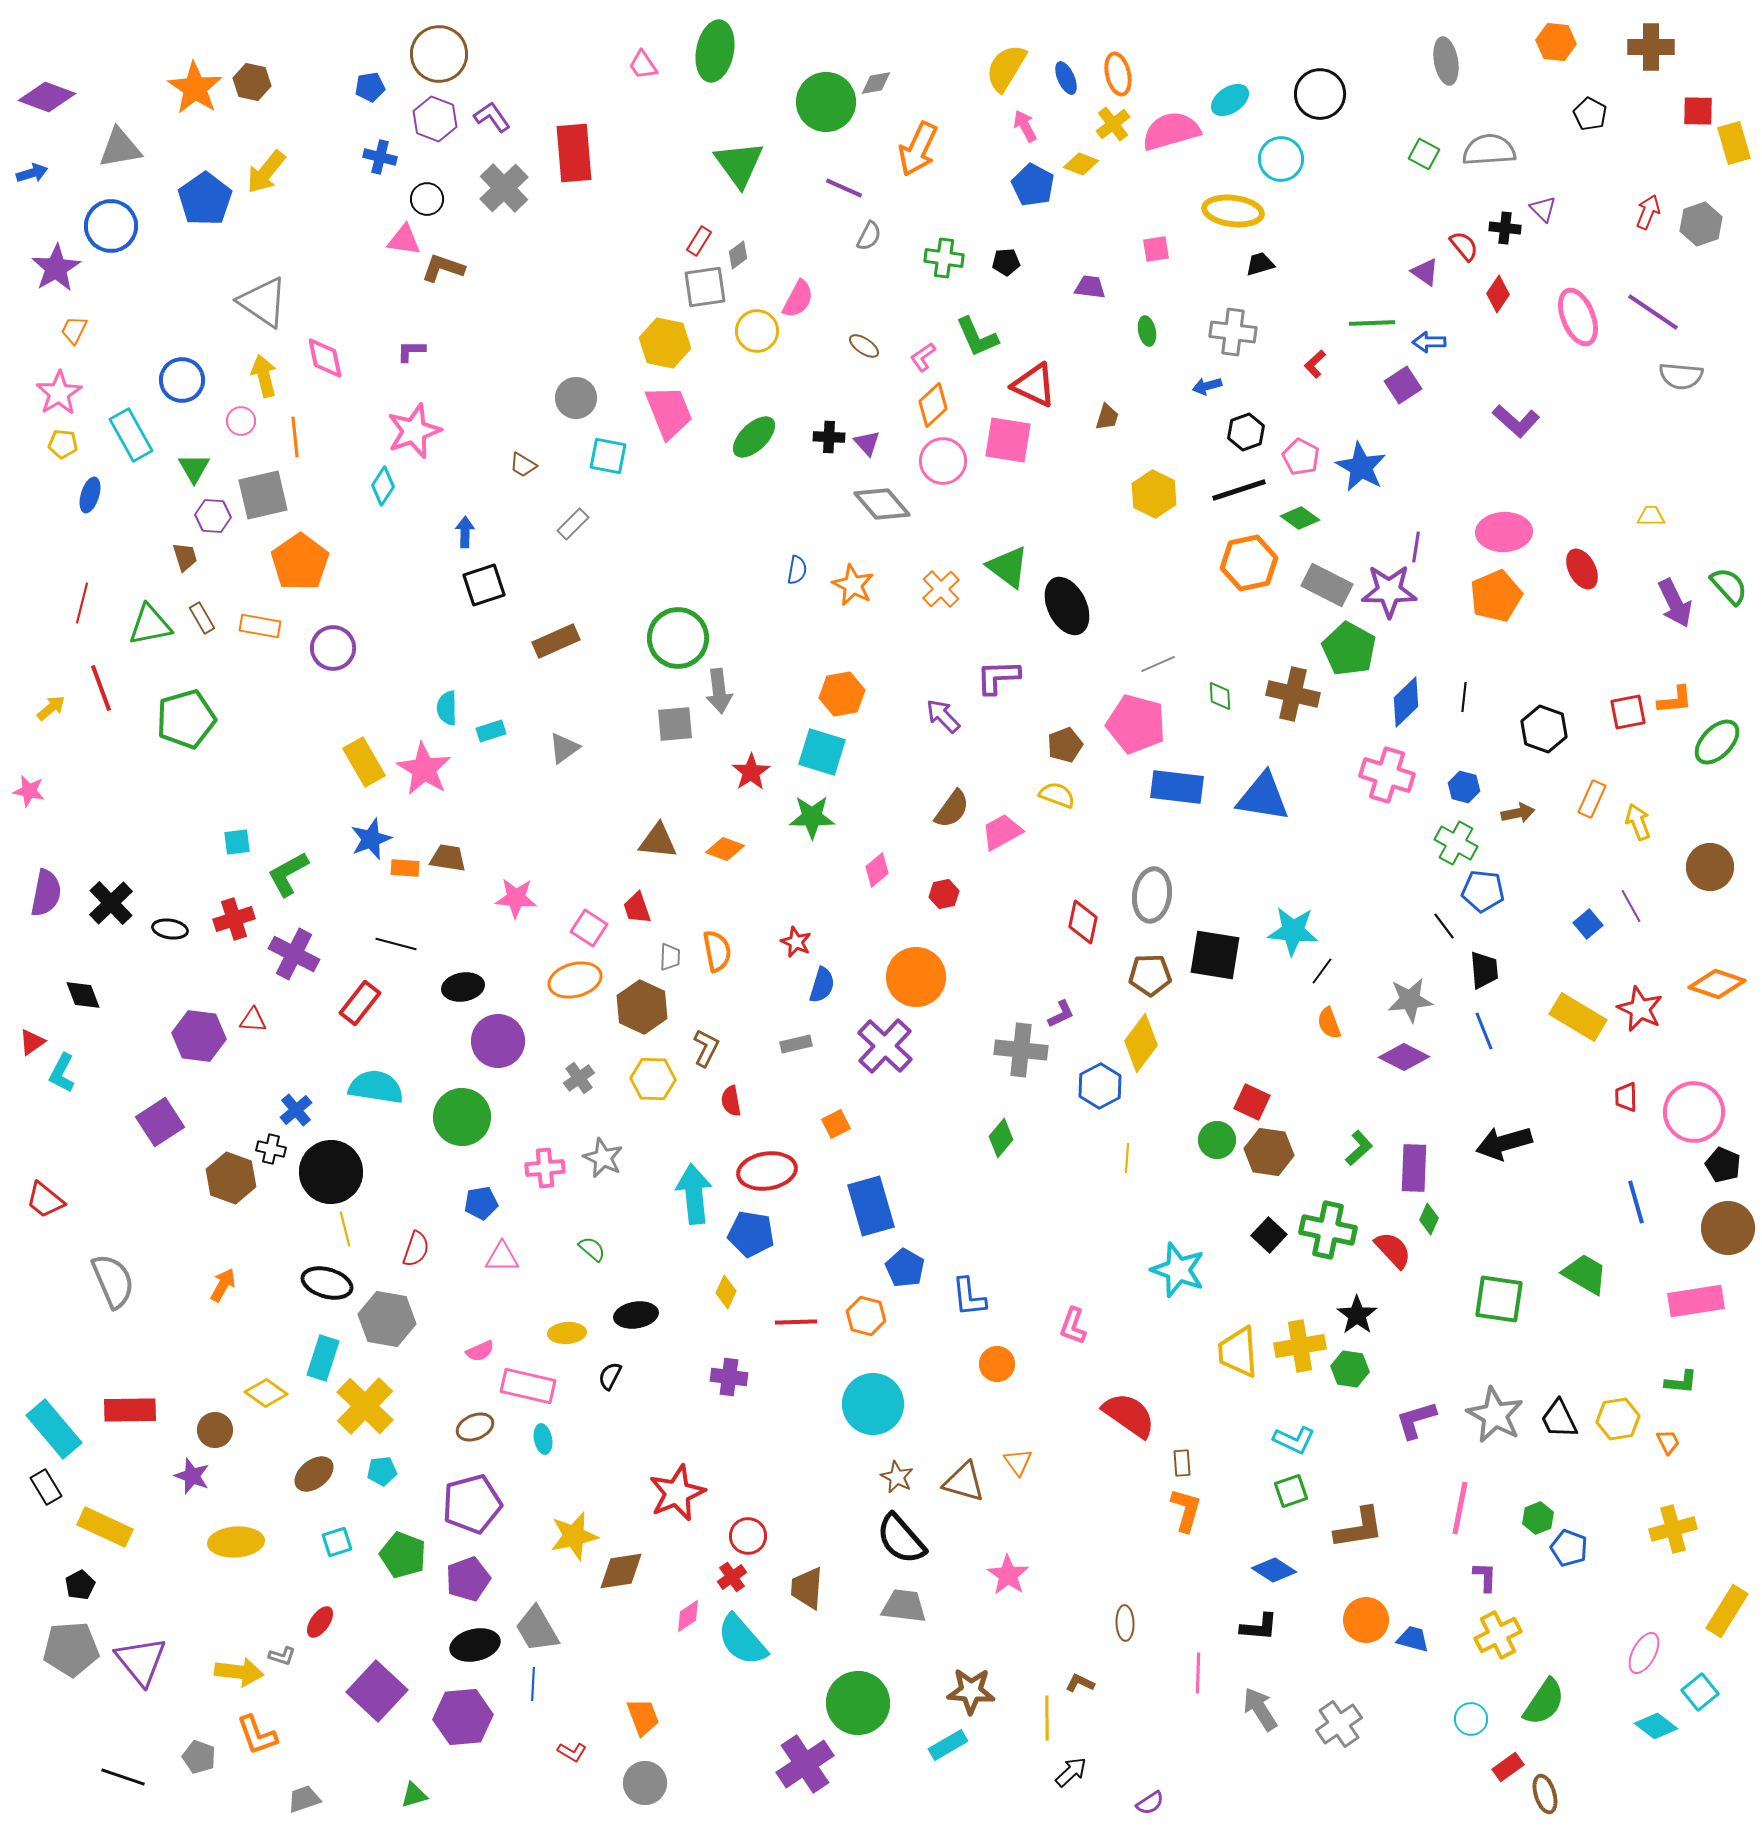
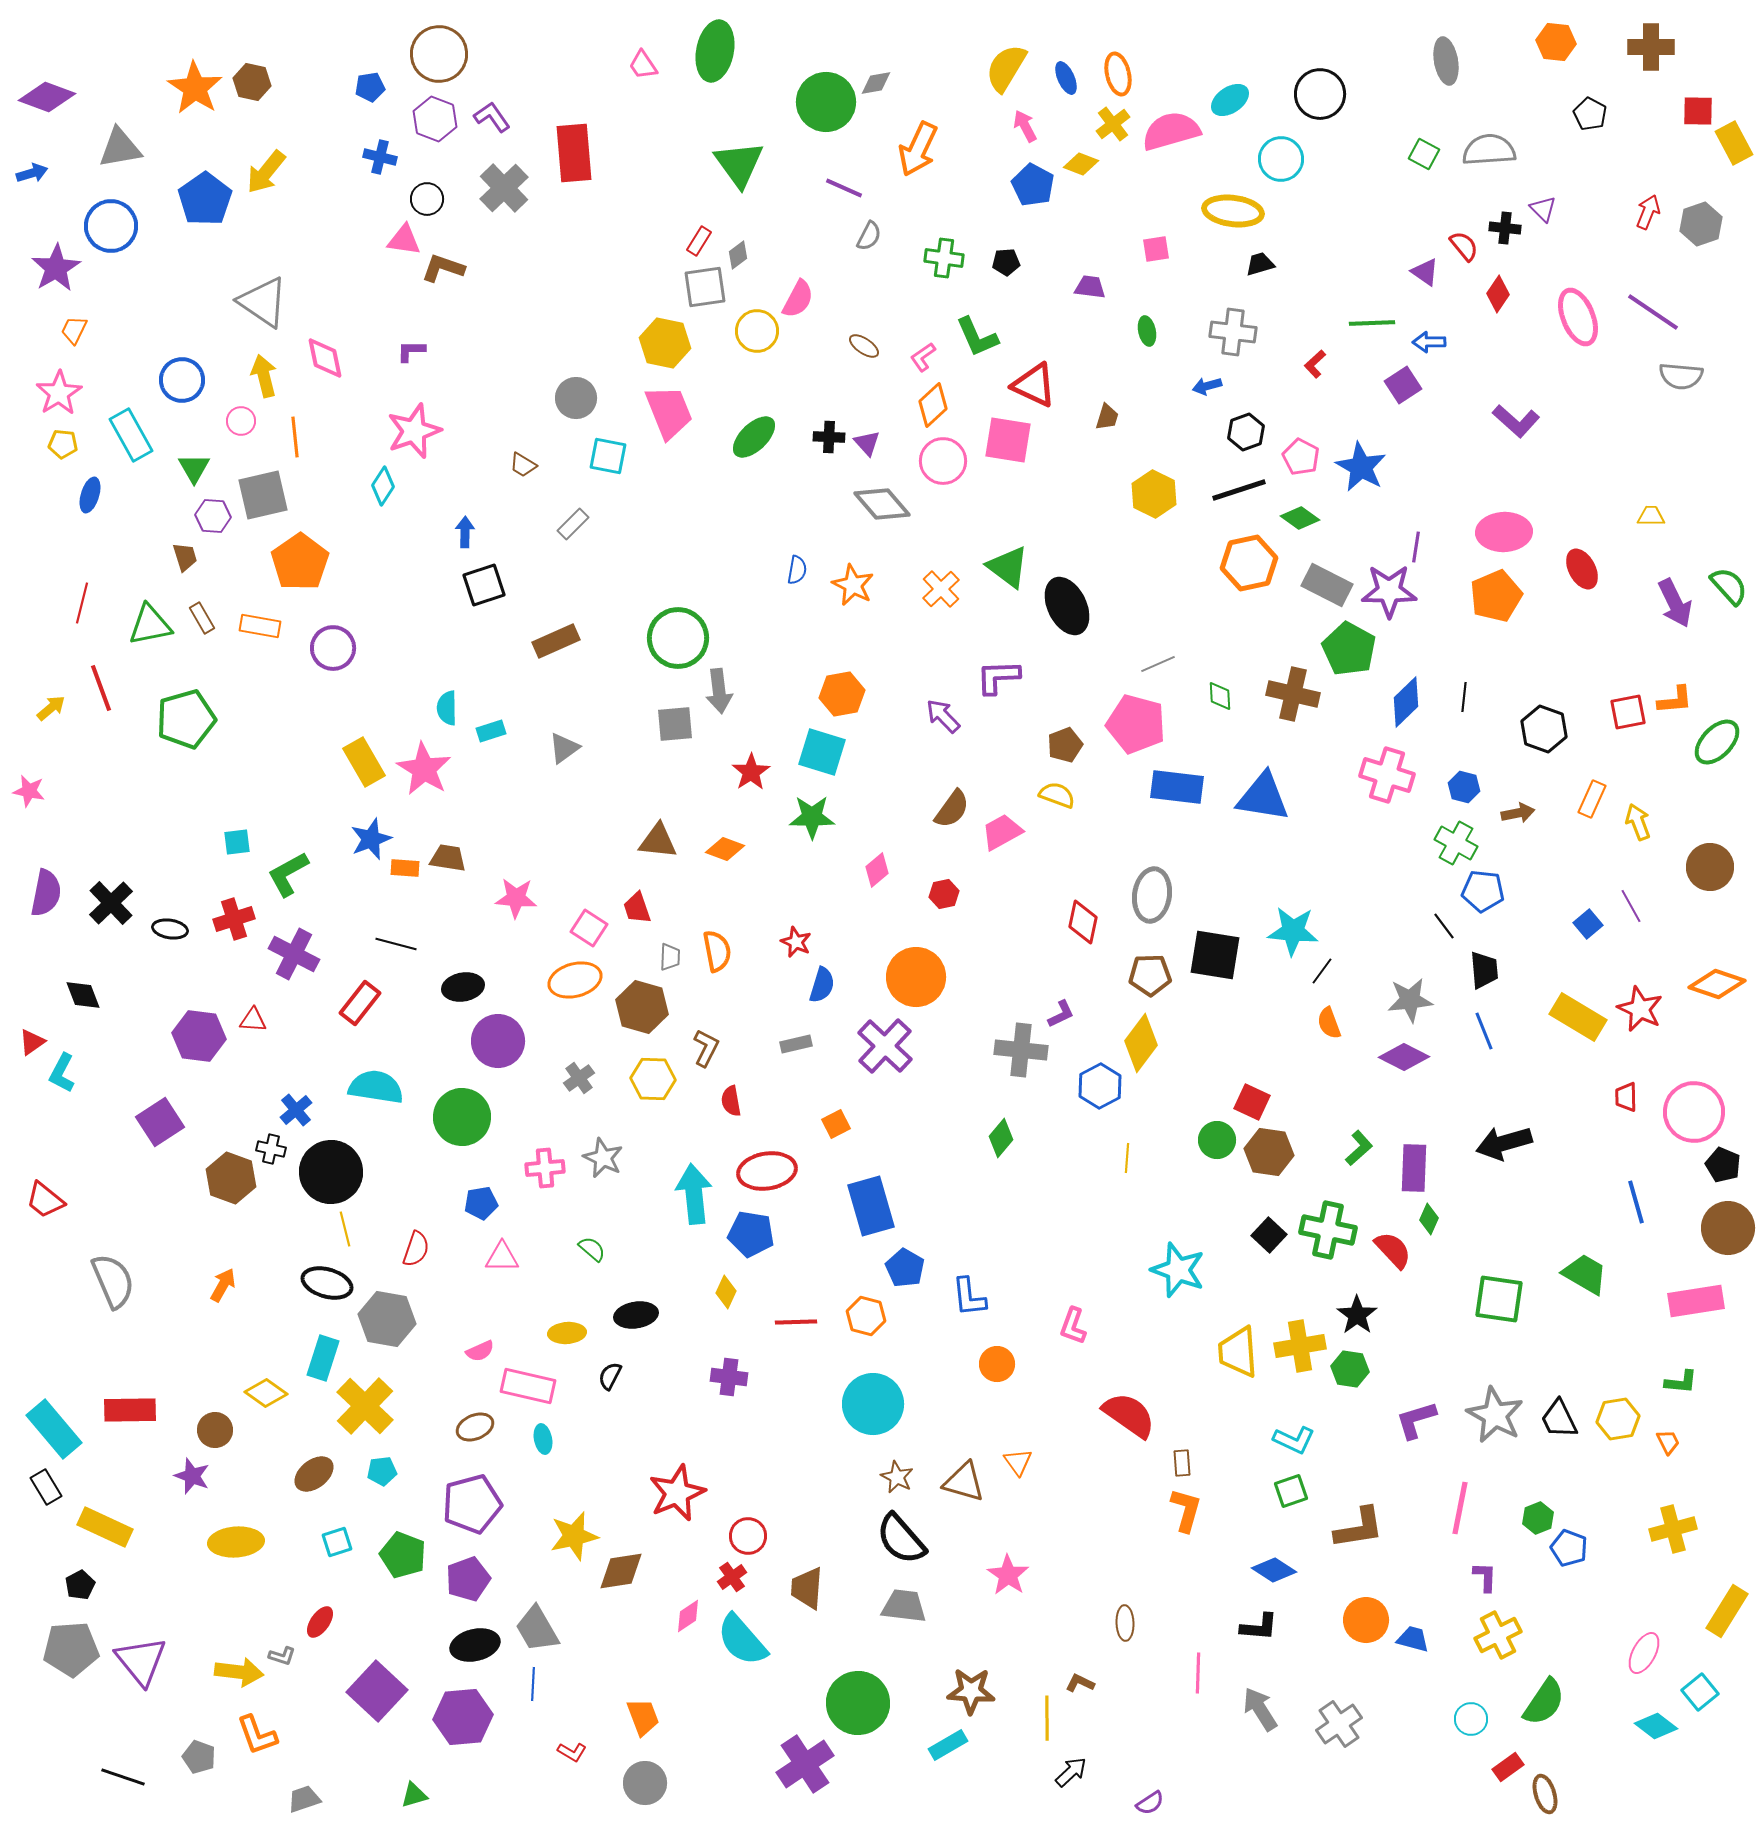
yellow rectangle at (1734, 143): rotated 12 degrees counterclockwise
brown hexagon at (642, 1007): rotated 9 degrees counterclockwise
